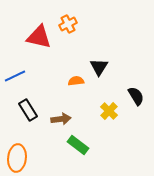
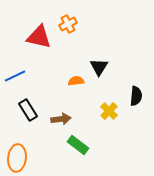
black semicircle: rotated 36 degrees clockwise
